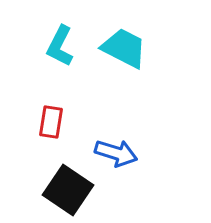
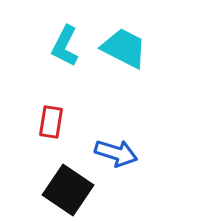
cyan L-shape: moved 5 px right
